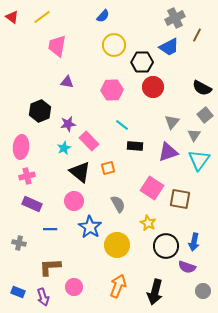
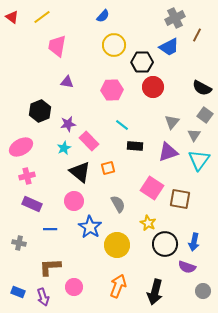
gray square at (205, 115): rotated 14 degrees counterclockwise
pink ellipse at (21, 147): rotated 55 degrees clockwise
black circle at (166, 246): moved 1 px left, 2 px up
